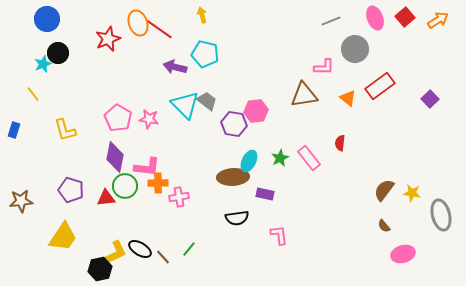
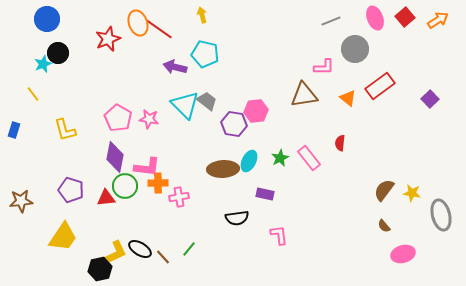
brown ellipse at (233, 177): moved 10 px left, 8 px up
